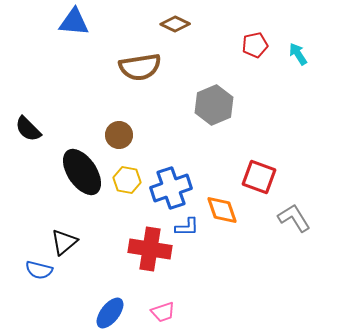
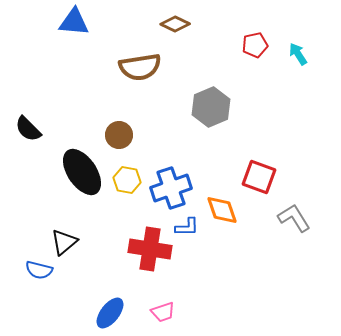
gray hexagon: moved 3 px left, 2 px down
